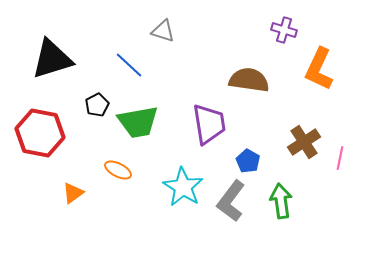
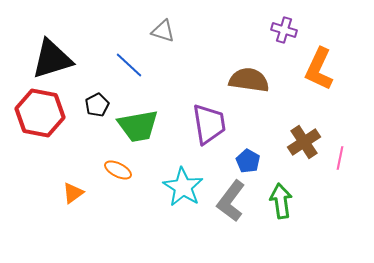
green trapezoid: moved 4 px down
red hexagon: moved 20 px up
